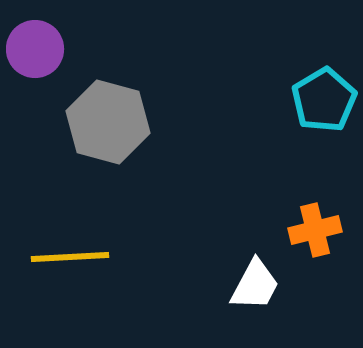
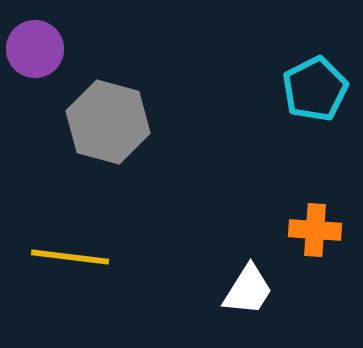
cyan pentagon: moved 9 px left, 11 px up; rotated 4 degrees clockwise
orange cross: rotated 18 degrees clockwise
yellow line: rotated 10 degrees clockwise
white trapezoid: moved 7 px left, 5 px down; rotated 4 degrees clockwise
